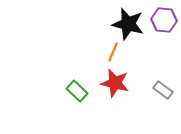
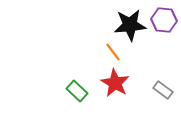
black star: moved 2 px right, 1 px down; rotated 20 degrees counterclockwise
orange line: rotated 60 degrees counterclockwise
red star: rotated 16 degrees clockwise
